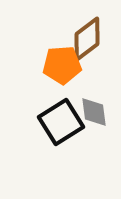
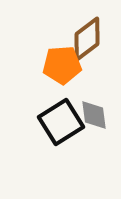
gray diamond: moved 3 px down
